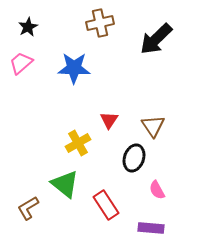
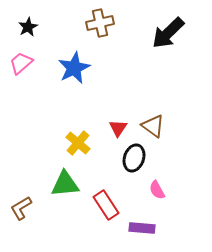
black arrow: moved 12 px right, 6 px up
blue star: rotated 28 degrees counterclockwise
red triangle: moved 9 px right, 8 px down
brown triangle: rotated 20 degrees counterclockwise
yellow cross: rotated 20 degrees counterclockwise
green triangle: rotated 44 degrees counterclockwise
brown L-shape: moved 7 px left
purple rectangle: moved 9 px left
